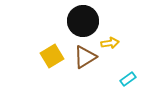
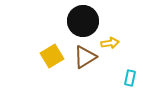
cyan rectangle: moved 2 px right, 1 px up; rotated 42 degrees counterclockwise
